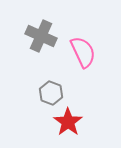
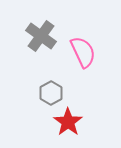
gray cross: rotated 12 degrees clockwise
gray hexagon: rotated 10 degrees clockwise
